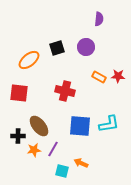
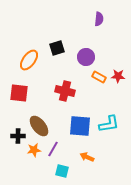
purple circle: moved 10 px down
orange ellipse: rotated 15 degrees counterclockwise
orange arrow: moved 6 px right, 6 px up
